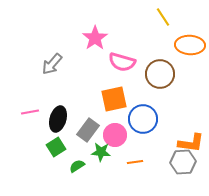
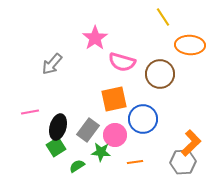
black ellipse: moved 8 px down
orange L-shape: rotated 52 degrees counterclockwise
